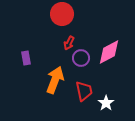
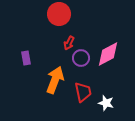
red circle: moved 3 px left
pink diamond: moved 1 px left, 2 px down
red trapezoid: moved 1 px left, 1 px down
white star: rotated 21 degrees counterclockwise
